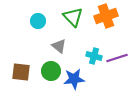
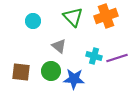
cyan circle: moved 5 px left
blue star: rotated 10 degrees clockwise
